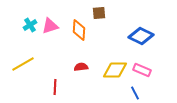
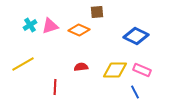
brown square: moved 2 px left, 1 px up
orange diamond: rotated 70 degrees counterclockwise
blue diamond: moved 5 px left
blue line: moved 1 px up
